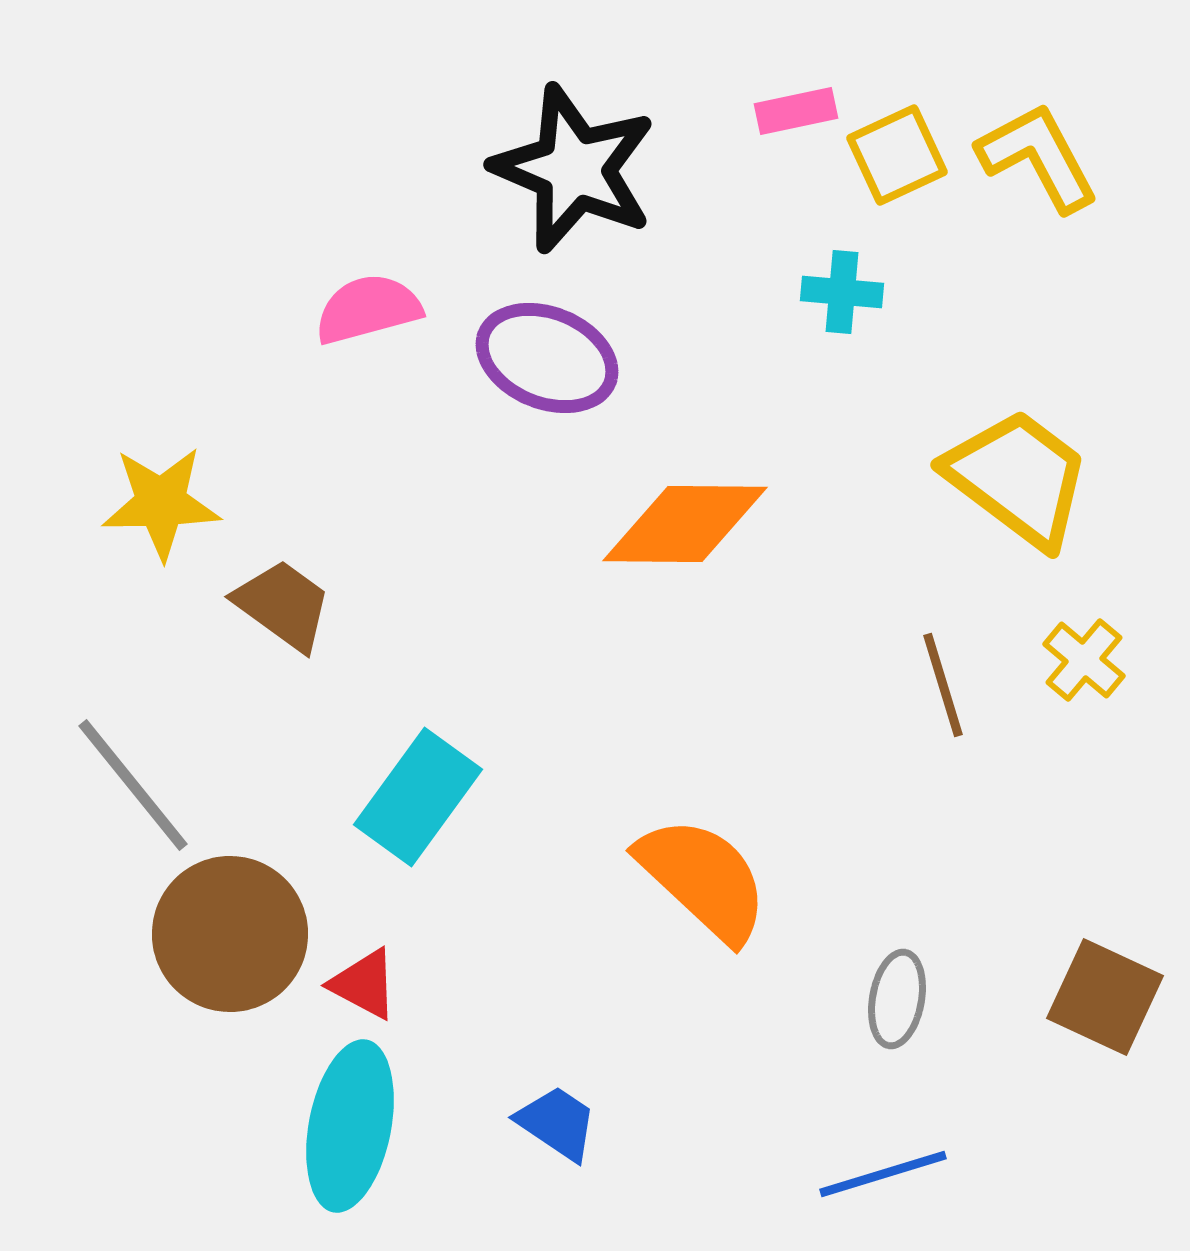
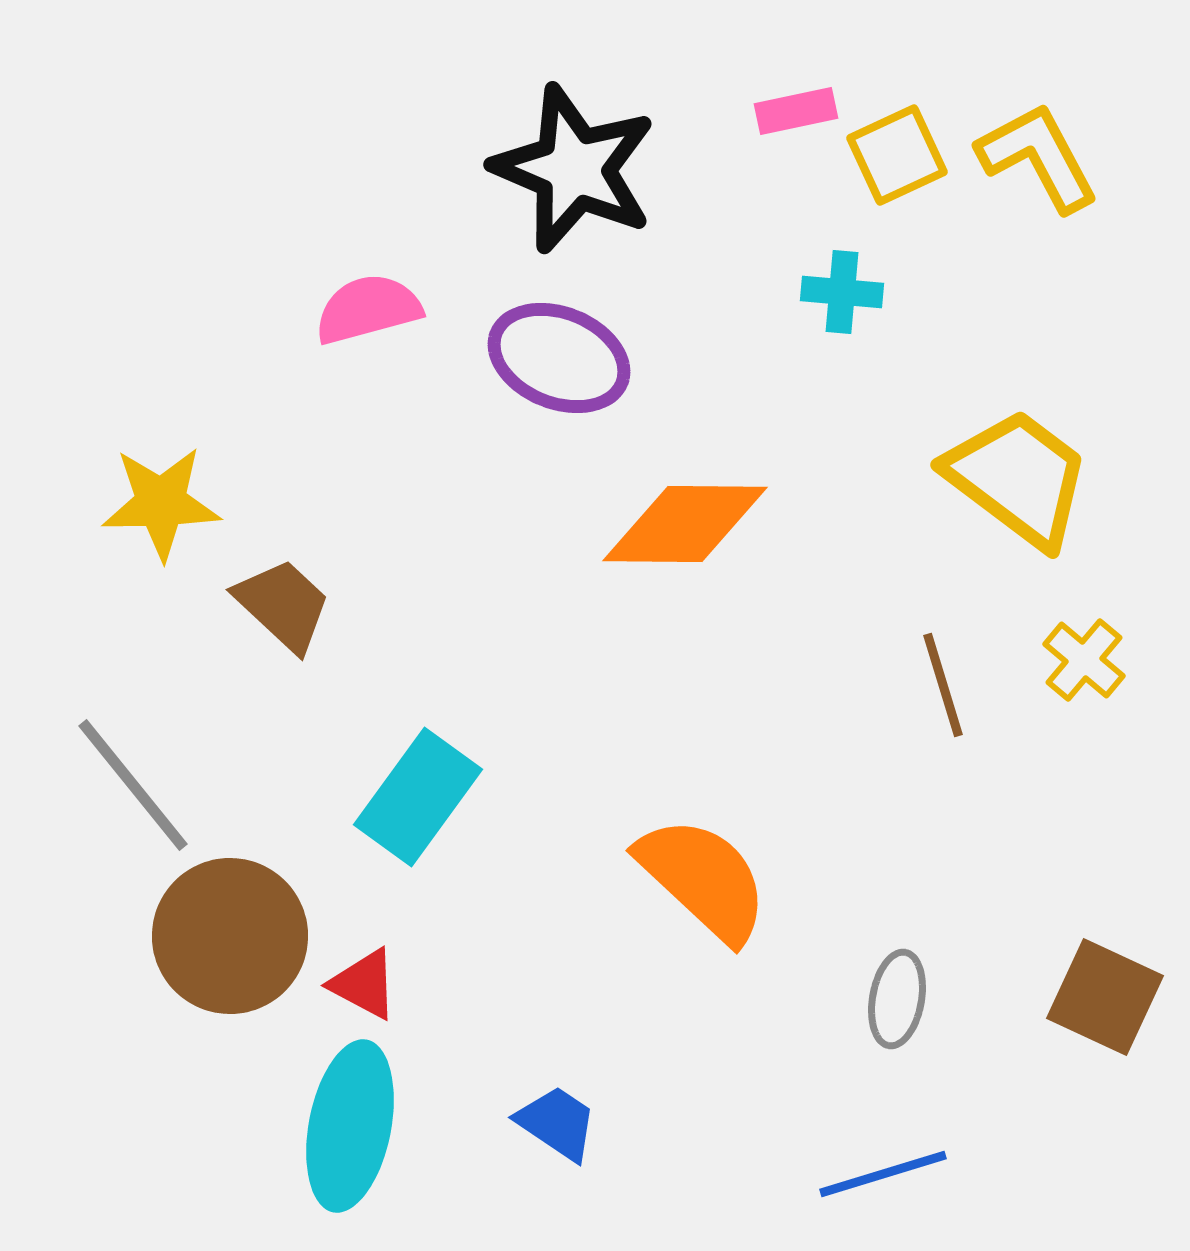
purple ellipse: moved 12 px right
brown trapezoid: rotated 7 degrees clockwise
brown circle: moved 2 px down
